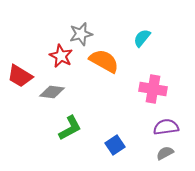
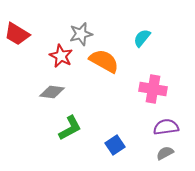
red trapezoid: moved 3 px left, 42 px up
